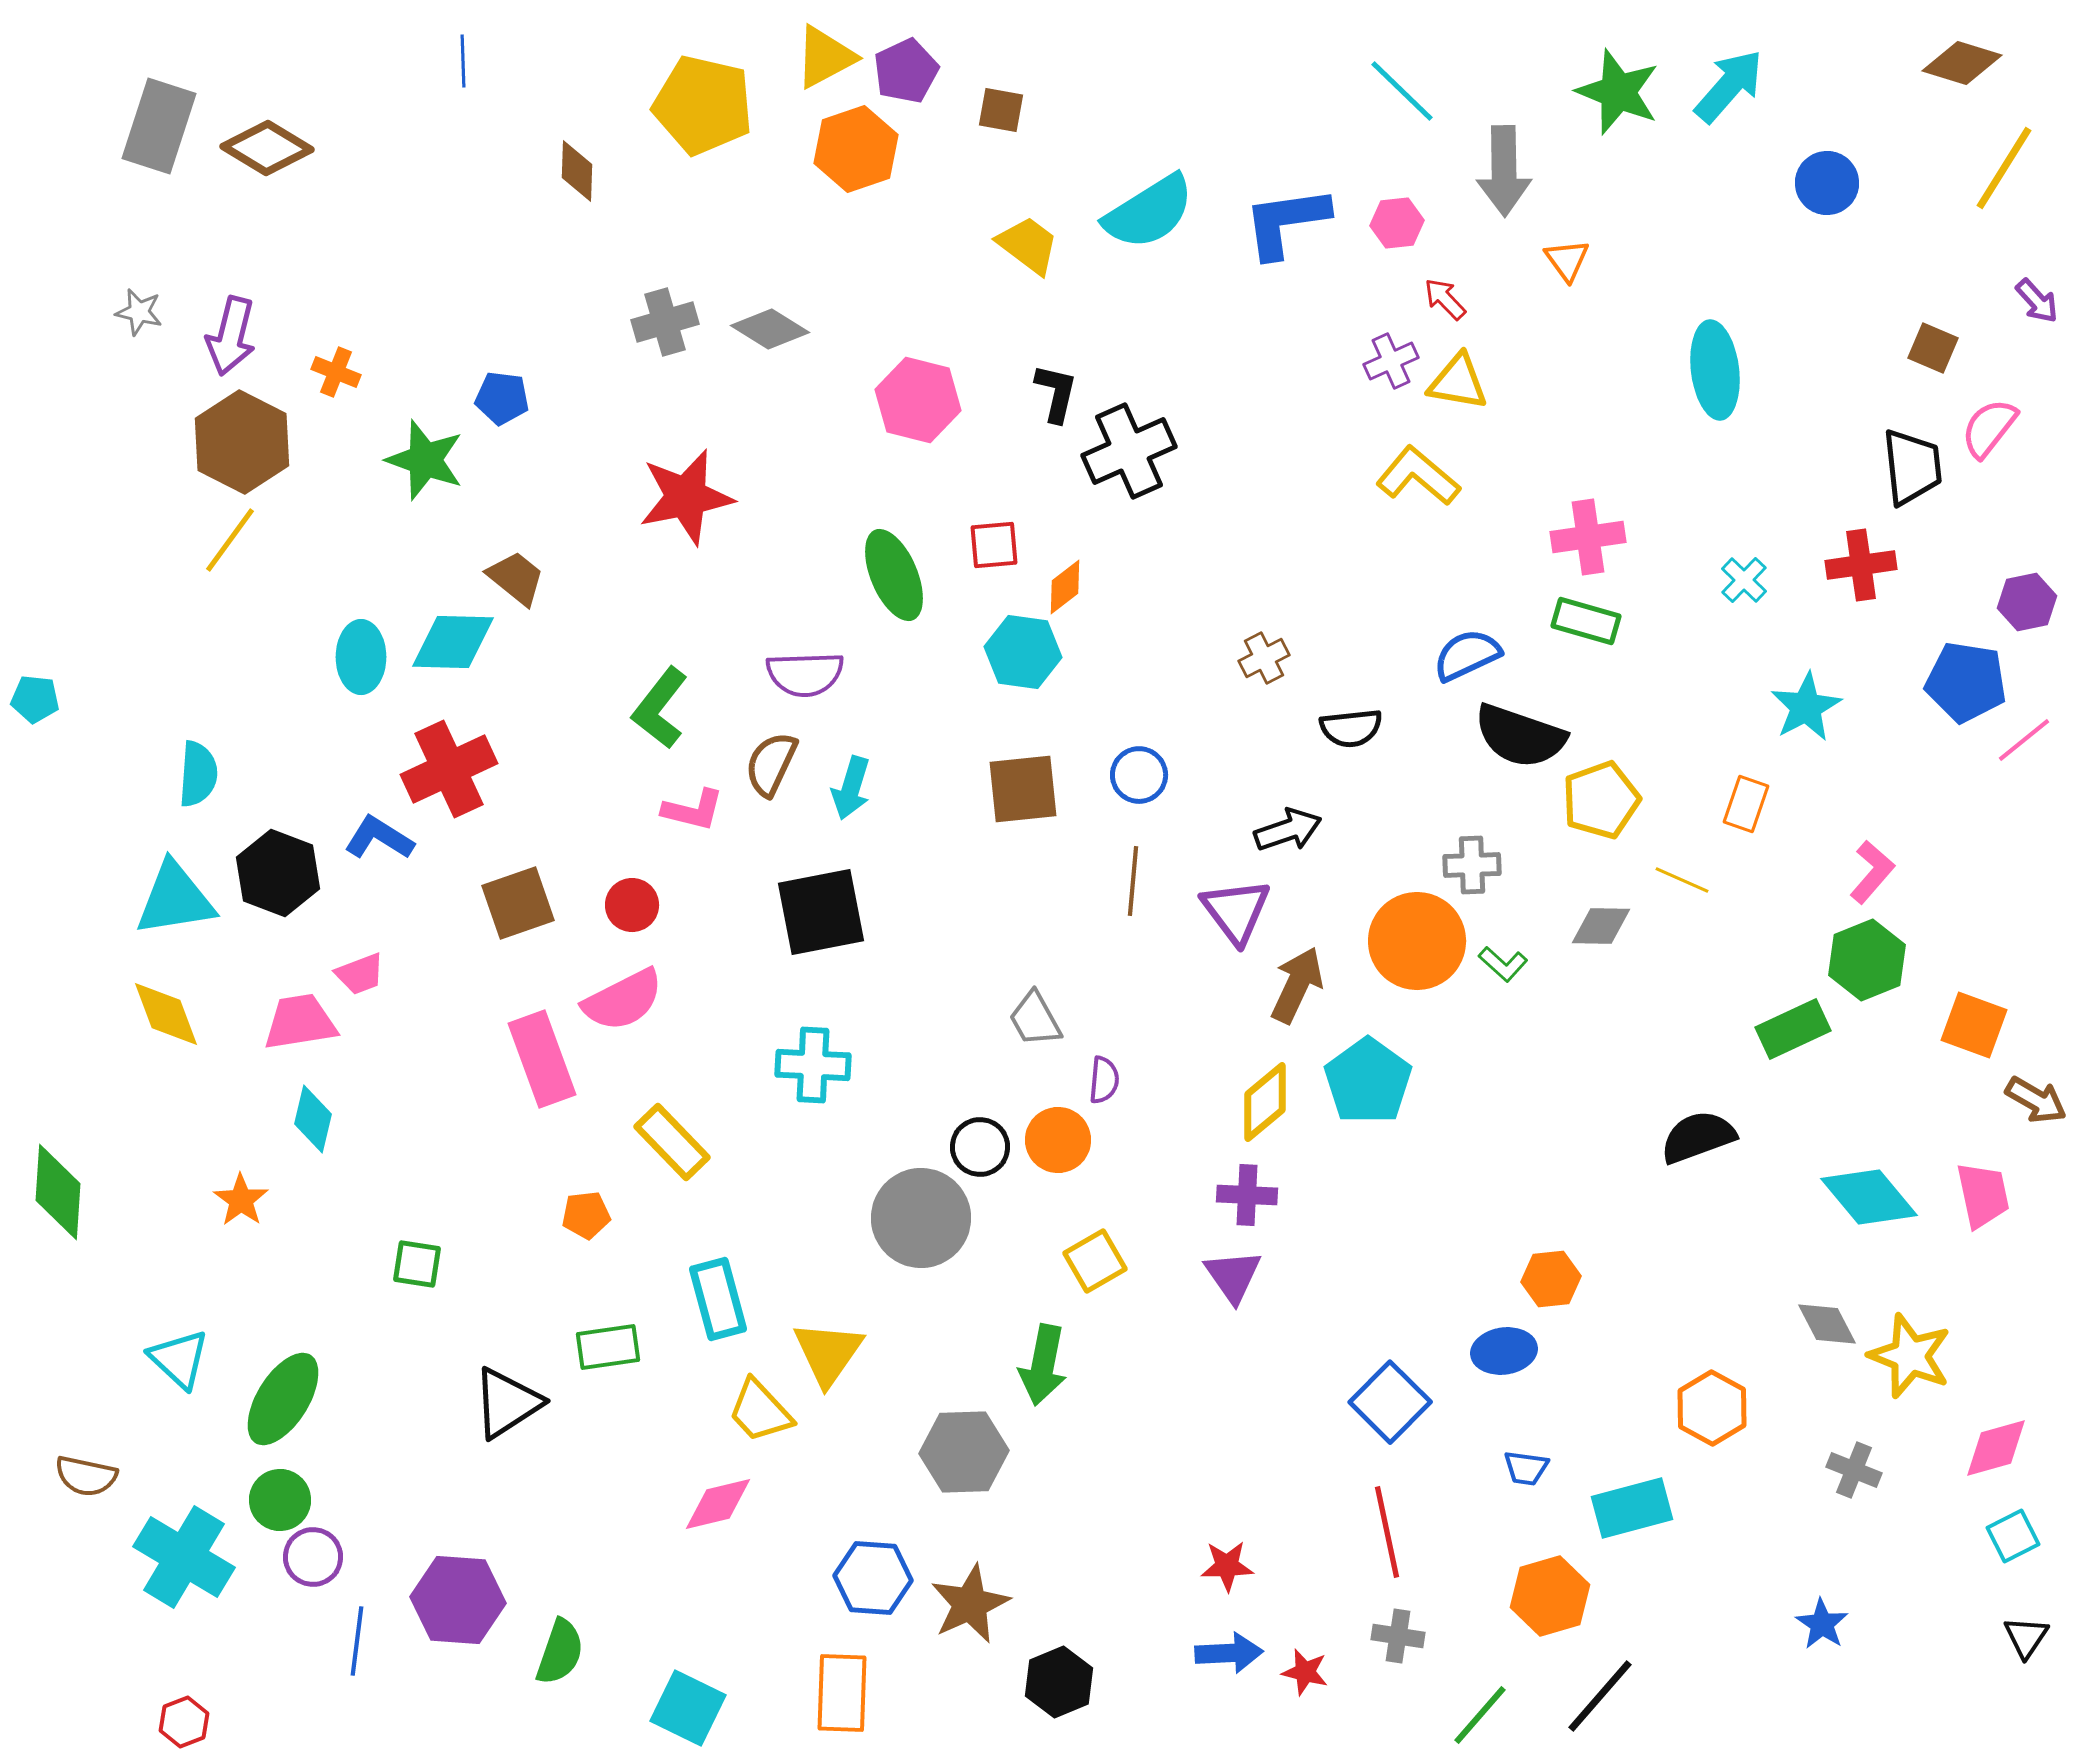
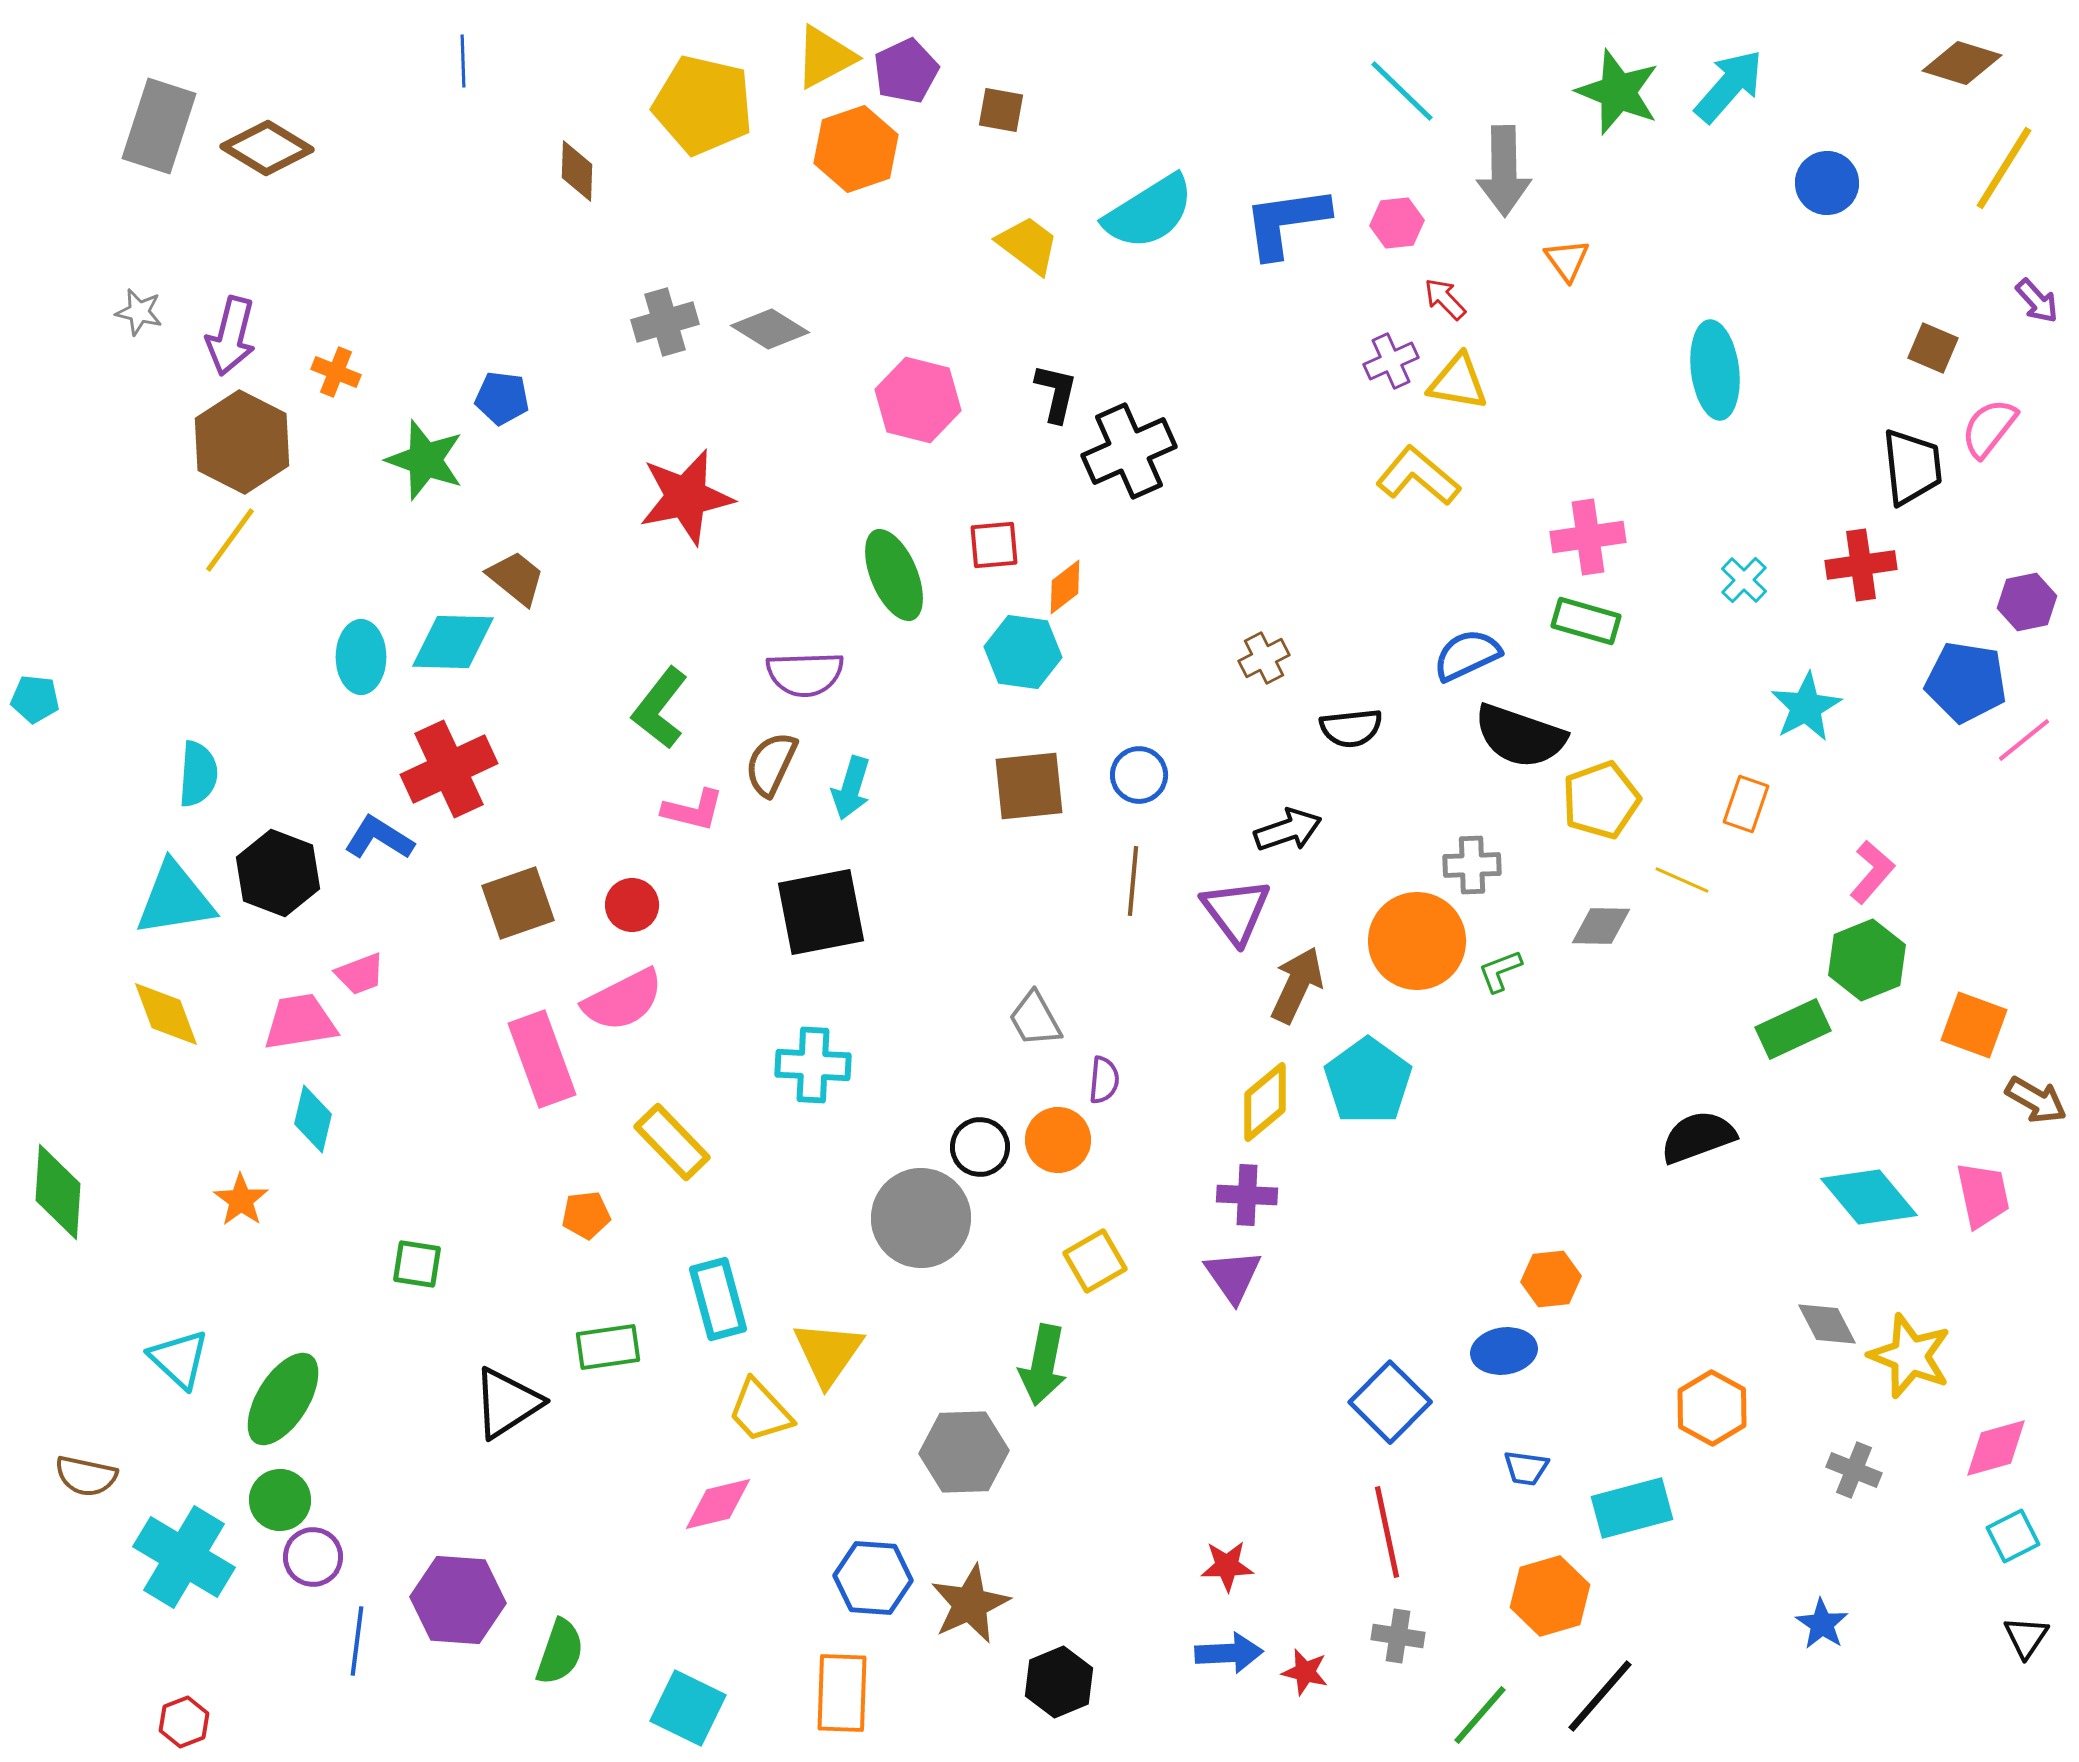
brown square at (1023, 789): moved 6 px right, 3 px up
green L-shape at (1503, 964): moved 3 px left, 7 px down; rotated 117 degrees clockwise
